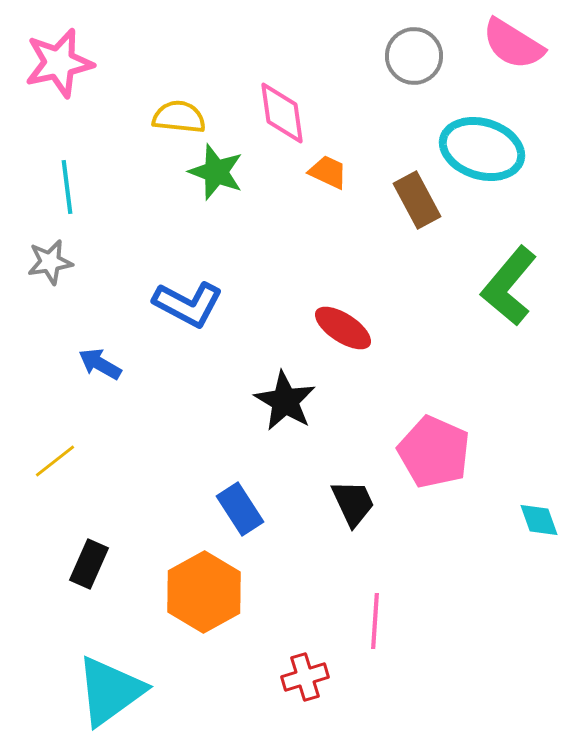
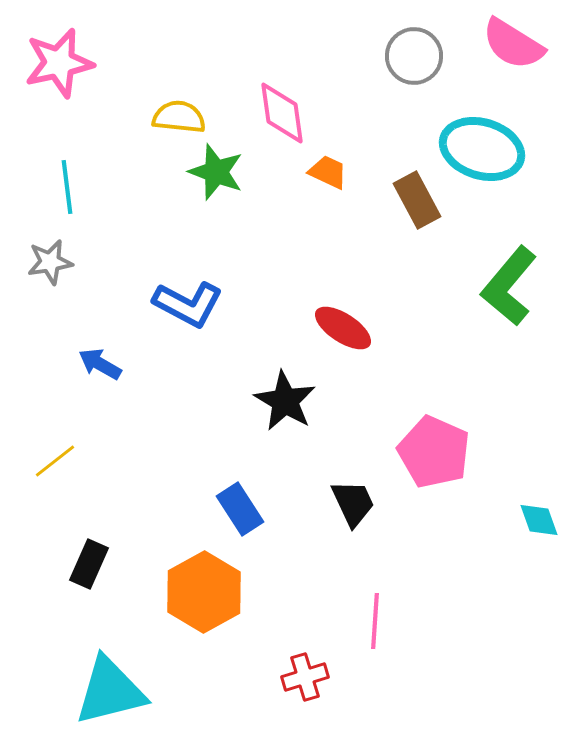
cyan triangle: rotated 22 degrees clockwise
